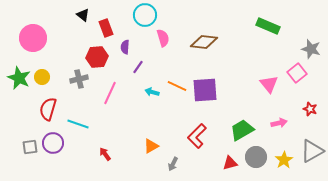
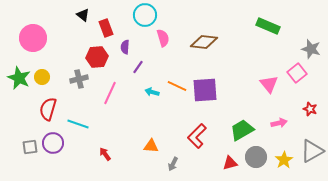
orange triangle: rotated 35 degrees clockwise
